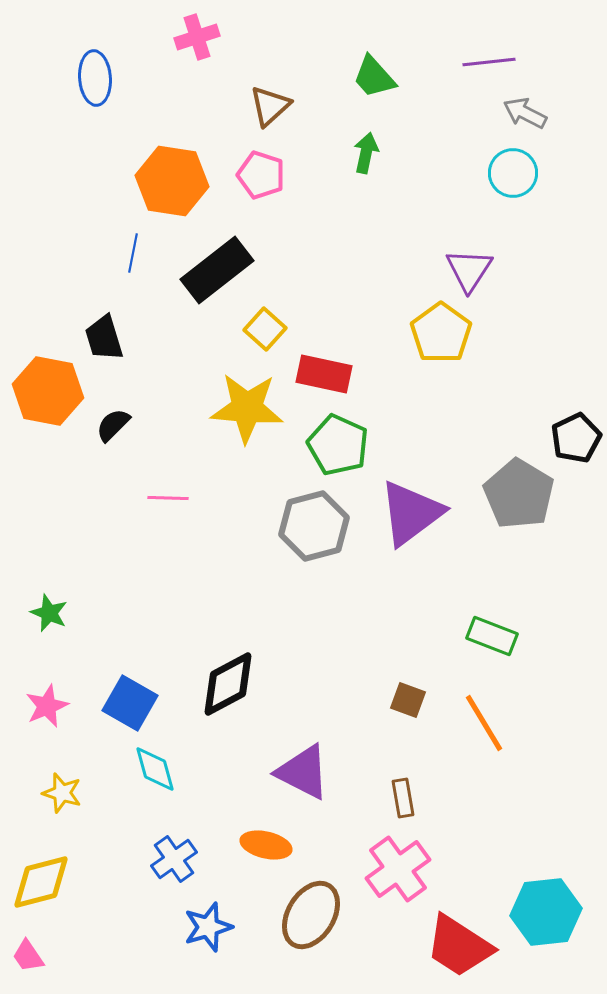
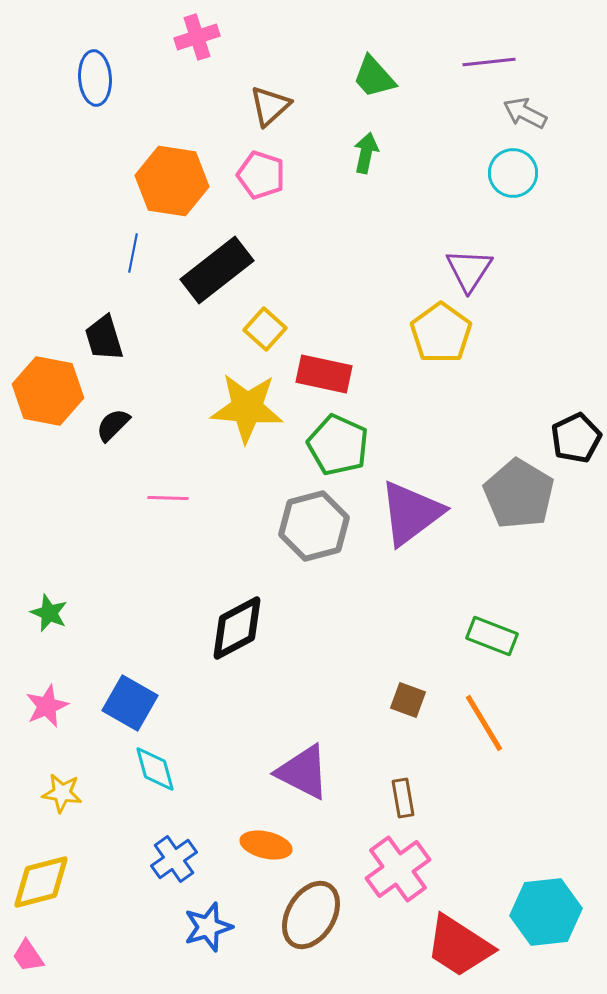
black diamond at (228, 684): moved 9 px right, 56 px up
yellow star at (62, 793): rotated 9 degrees counterclockwise
